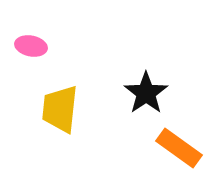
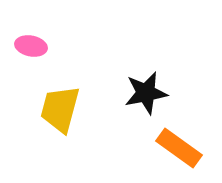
black star: rotated 24 degrees clockwise
yellow trapezoid: rotated 9 degrees clockwise
